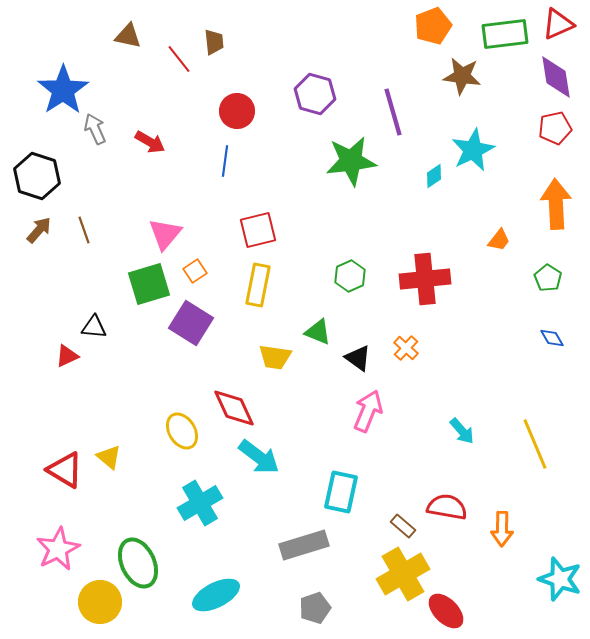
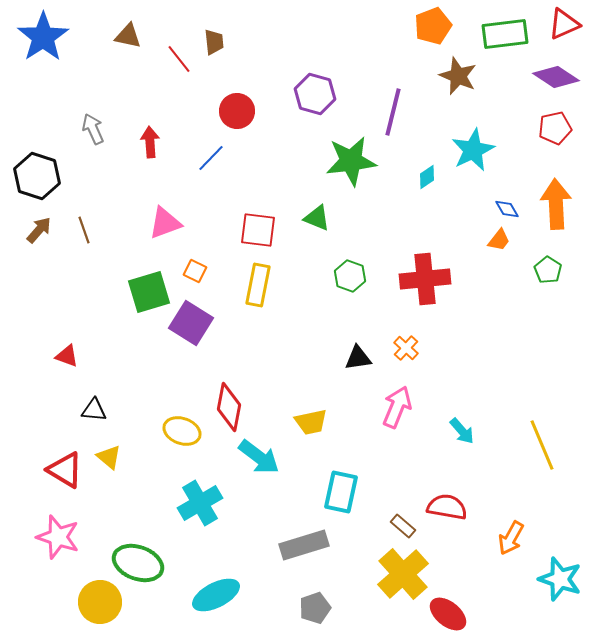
red triangle at (558, 24): moved 6 px right
brown star at (462, 76): moved 4 px left; rotated 15 degrees clockwise
purple diamond at (556, 77): rotated 48 degrees counterclockwise
blue star at (63, 90): moved 20 px left, 53 px up
purple line at (393, 112): rotated 30 degrees clockwise
gray arrow at (95, 129): moved 2 px left
red arrow at (150, 142): rotated 124 degrees counterclockwise
blue line at (225, 161): moved 14 px left, 3 px up; rotated 36 degrees clockwise
cyan diamond at (434, 176): moved 7 px left, 1 px down
red square at (258, 230): rotated 21 degrees clockwise
pink triangle at (165, 234): moved 11 px up; rotated 30 degrees clockwise
orange square at (195, 271): rotated 30 degrees counterclockwise
green hexagon at (350, 276): rotated 16 degrees counterclockwise
green pentagon at (548, 278): moved 8 px up
green square at (149, 284): moved 8 px down
black triangle at (94, 327): moved 83 px down
green triangle at (318, 332): moved 1 px left, 114 px up
blue diamond at (552, 338): moved 45 px left, 129 px up
red triangle at (67, 356): rotated 45 degrees clockwise
yellow trapezoid at (275, 357): moved 36 px right, 65 px down; rotated 20 degrees counterclockwise
black triangle at (358, 358): rotated 44 degrees counterclockwise
red diamond at (234, 408): moved 5 px left, 1 px up; rotated 36 degrees clockwise
pink arrow at (368, 411): moved 29 px right, 4 px up
yellow ellipse at (182, 431): rotated 39 degrees counterclockwise
yellow line at (535, 444): moved 7 px right, 1 px down
orange arrow at (502, 529): moved 9 px right, 9 px down; rotated 28 degrees clockwise
pink star at (58, 549): moved 12 px up; rotated 27 degrees counterclockwise
green ellipse at (138, 563): rotated 45 degrees counterclockwise
yellow cross at (403, 574): rotated 12 degrees counterclockwise
red ellipse at (446, 611): moved 2 px right, 3 px down; rotated 6 degrees counterclockwise
